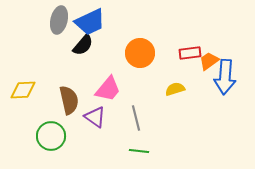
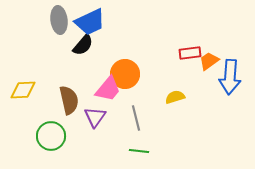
gray ellipse: rotated 20 degrees counterclockwise
orange circle: moved 15 px left, 21 px down
blue arrow: moved 5 px right
yellow semicircle: moved 8 px down
purple triangle: rotated 30 degrees clockwise
